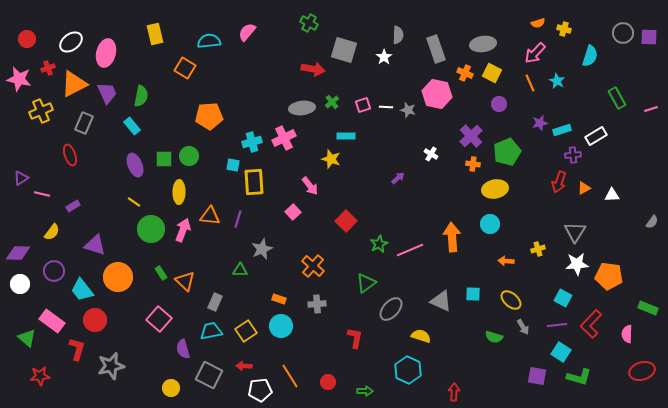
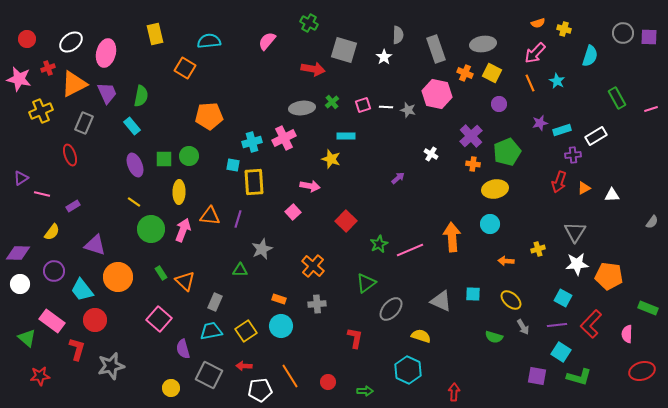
pink semicircle at (247, 32): moved 20 px right, 9 px down
pink arrow at (310, 186): rotated 42 degrees counterclockwise
